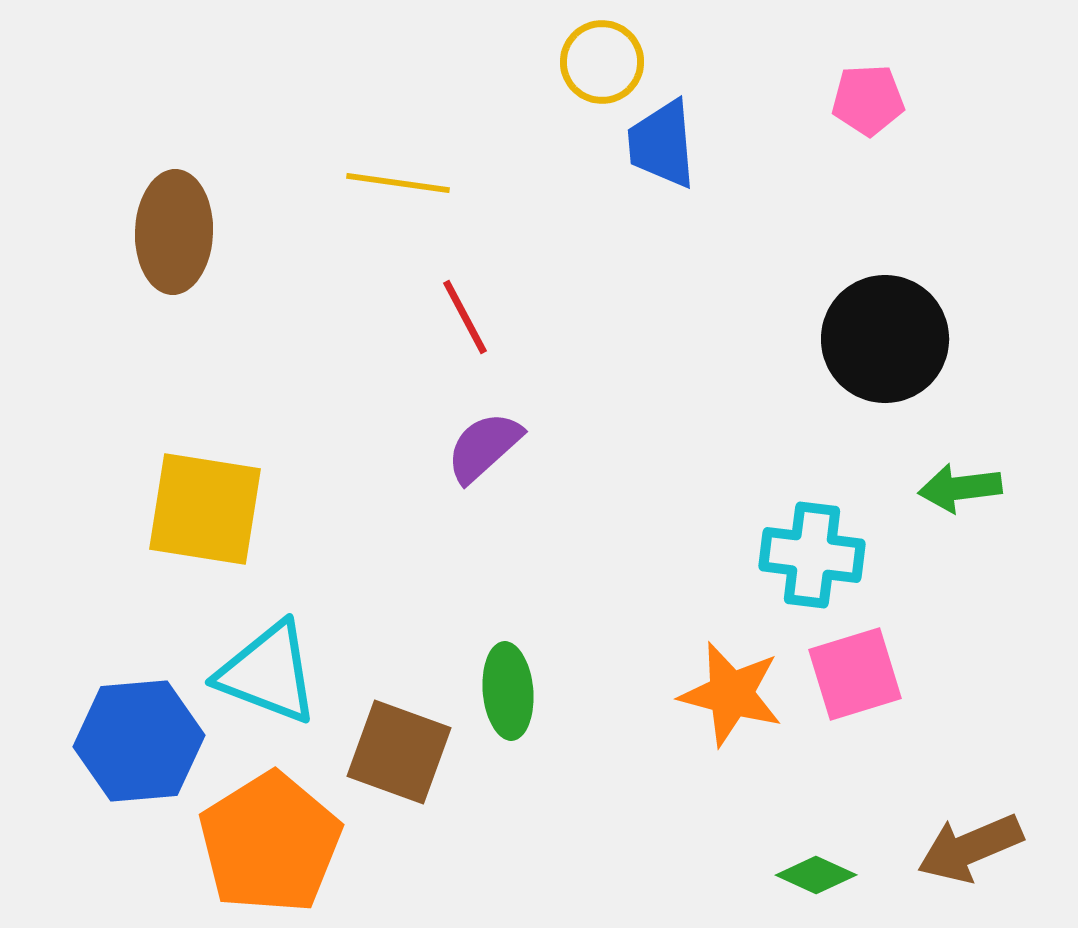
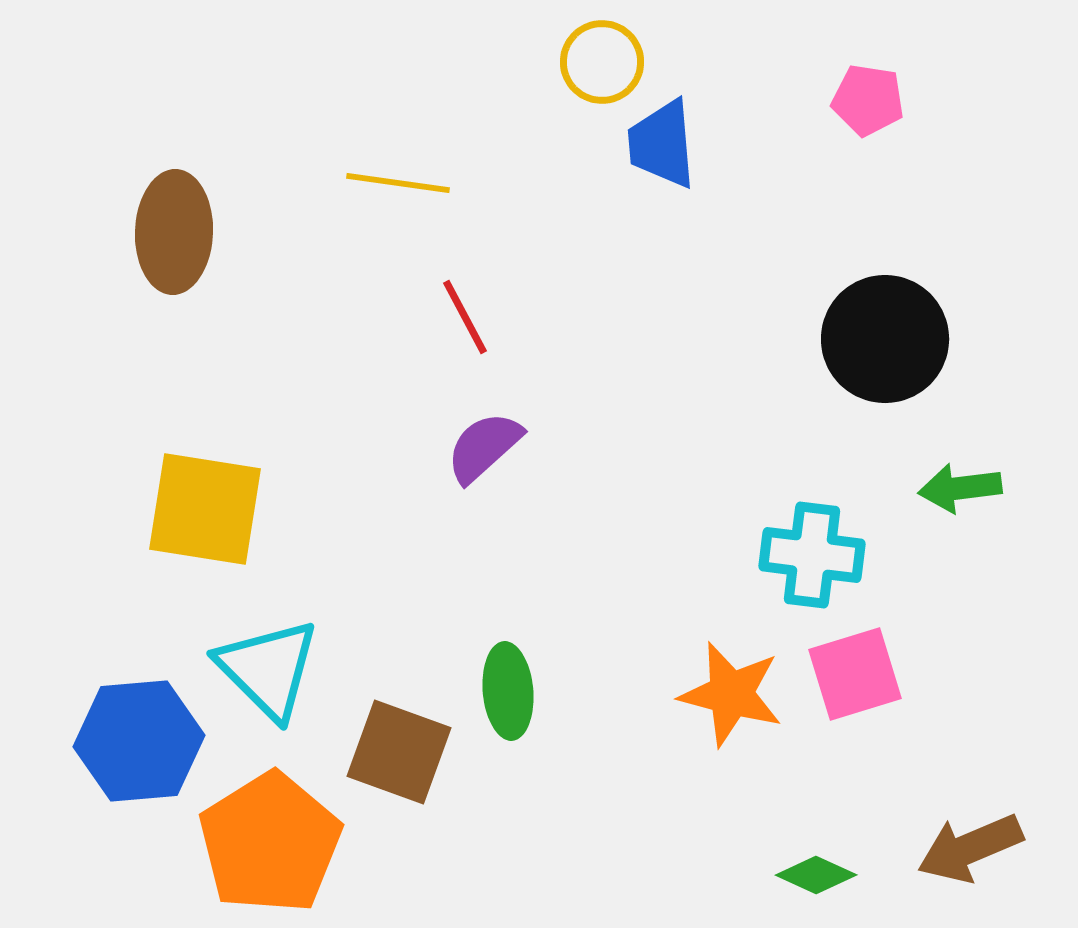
pink pentagon: rotated 12 degrees clockwise
cyan triangle: moved 4 px up; rotated 24 degrees clockwise
